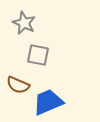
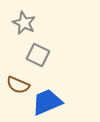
gray square: rotated 15 degrees clockwise
blue trapezoid: moved 1 px left
